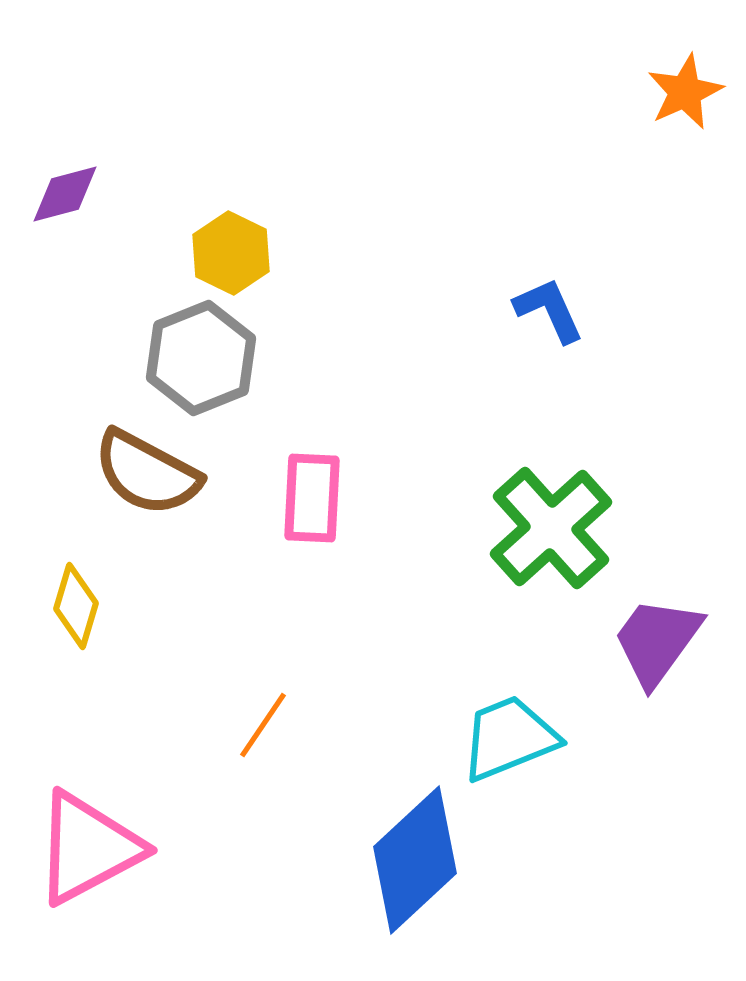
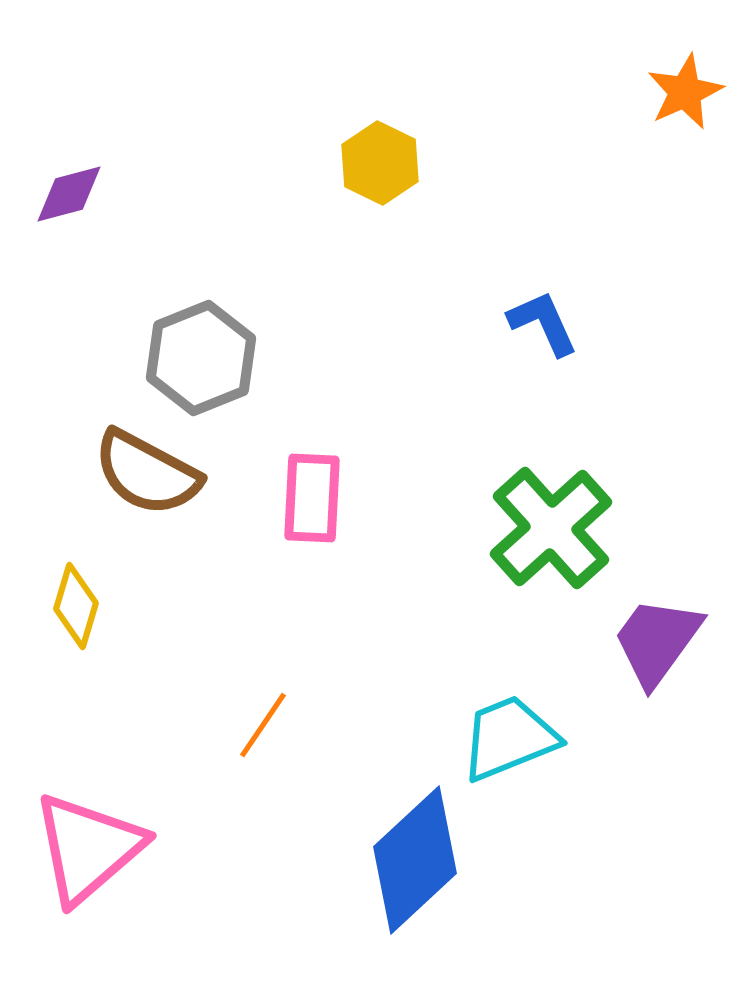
purple diamond: moved 4 px right
yellow hexagon: moved 149 px right, 90 px up
blue L-shape: moved 6 px left, 13 px down
pink triangle: rotated 13 degrees counterclockwise
